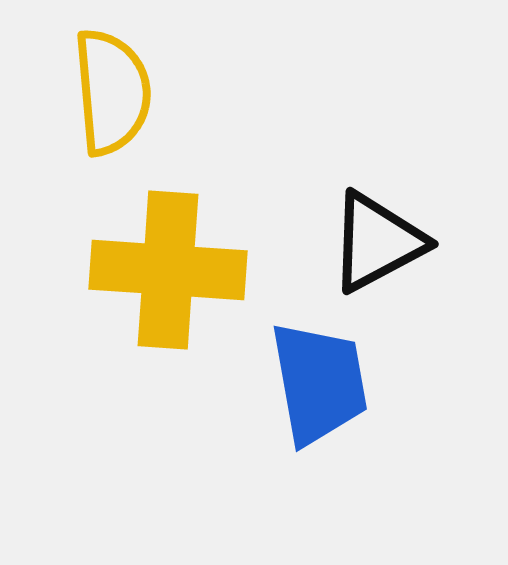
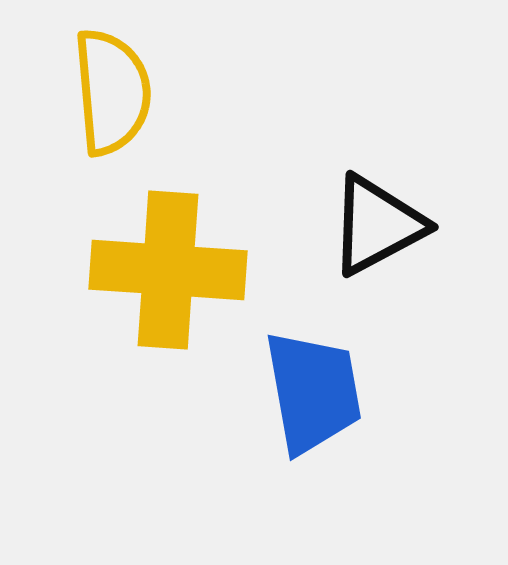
black triangle: moved 17 px up
blue trapezoid: moved 6 px left, 9 px down
